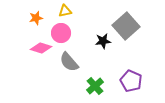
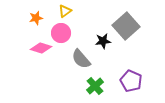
yellow triangle: rotated 24 degrees counterclockwise
gray semicircle: moved 12 px right, 3 px up
